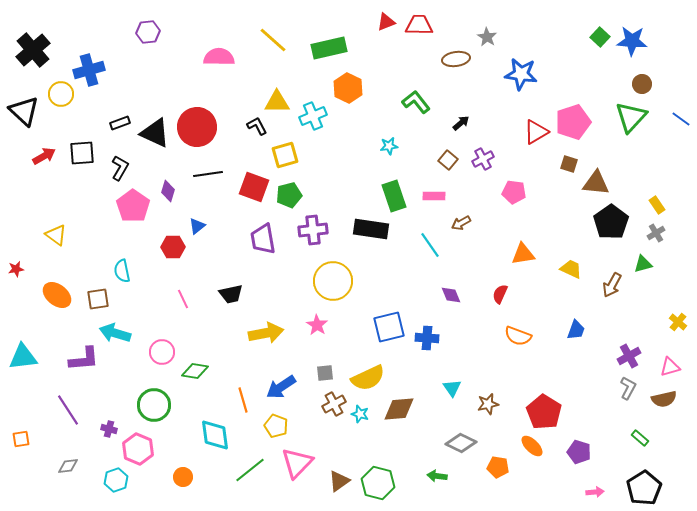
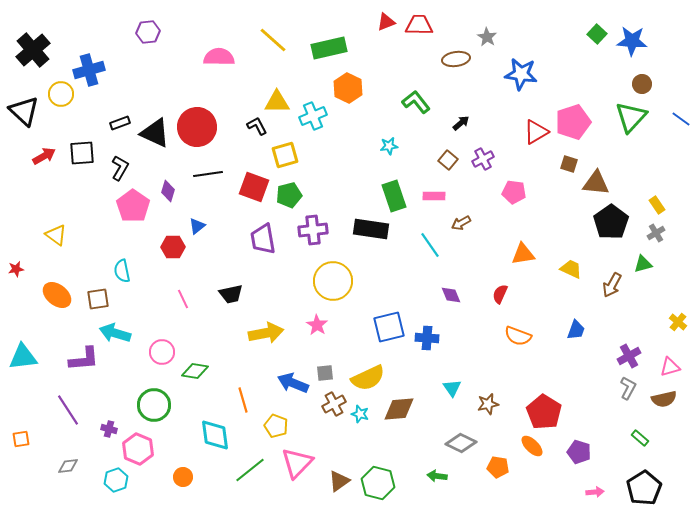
green square at (600, 37): moved 3 px left, 3 px up
blue arrow at (281, 387): moved 12 px right, 4 px up; rotated 56 degrees clockwise
